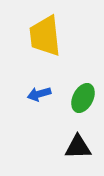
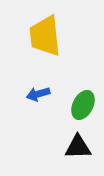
blue arrow: moved 1 px left
green ellipse: moved 7 px down
